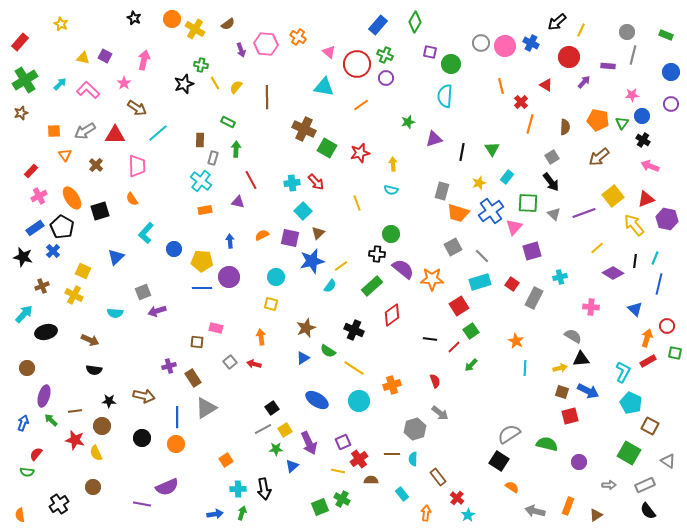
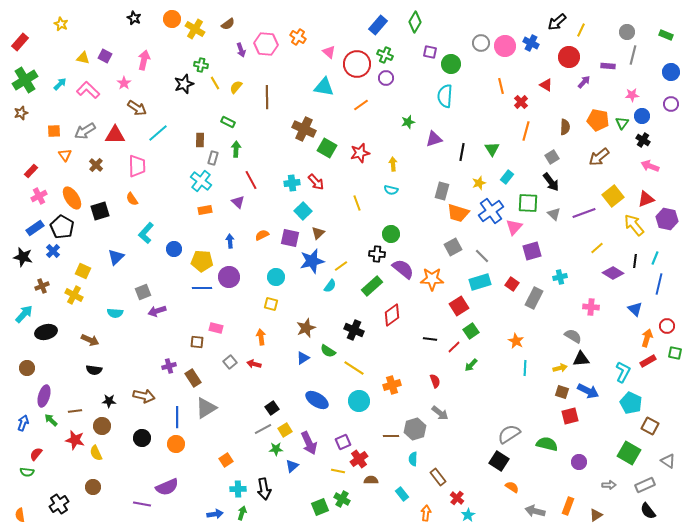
orange line at (530, 124): moved 4 px left, 7 px down
purple triangle at (238, 202): rotated 32 degrees clockwise
brown line at (392, 454): moved 1 px left, 18 px up
